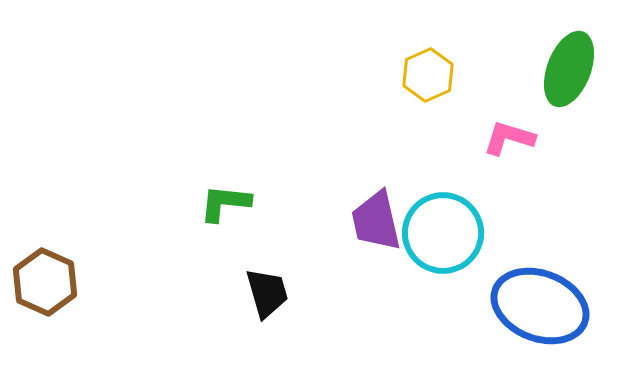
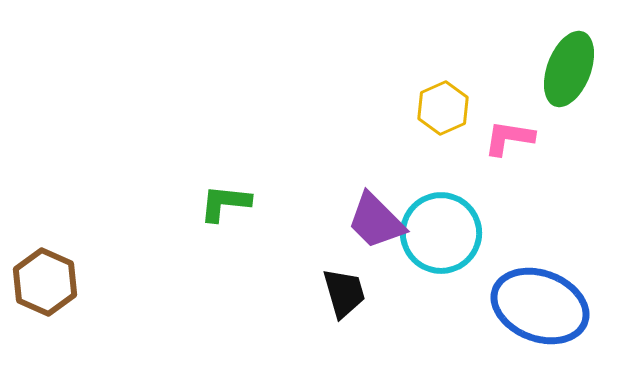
yellow hexagon: moved 15 px right, 33 px down
pink L-shape: rotated 8 degrees counterclockwise
purple trapezoid: rotated 32 degrees counterclockwise
cyan circle: moved 2 px left
black trapezoid: moved 77 px right
